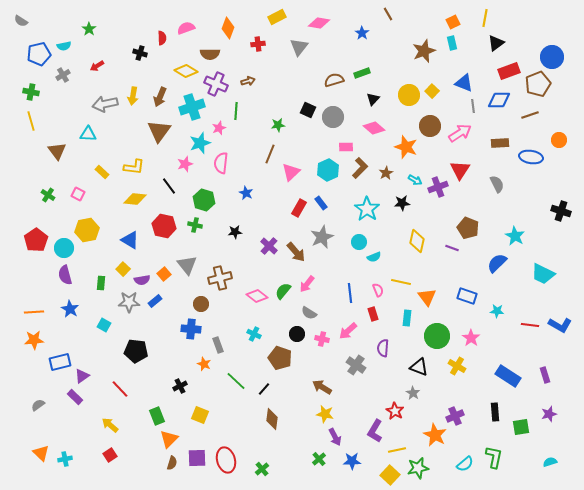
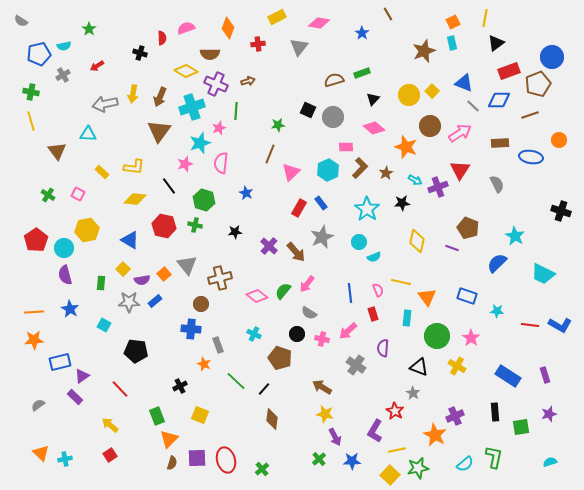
yellow arrow at (133, 96): moved 2 px up
gray line at (473, 106): rotated 40 degrees counterclockwise
